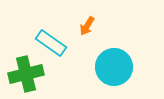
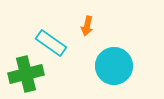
orange arrow: rotated 18 degrees counterclockwise
cyan circle: moved 1 px up
